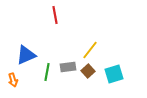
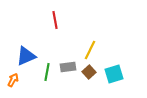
red line: moved 5 px down
yellow line: rotated 12 degrees counterclockwise
blue triangle: moved 1 px down
brown square: moved 1 px right, 1 px down
orange arrow: rotated 136 degrees counterclockwise
